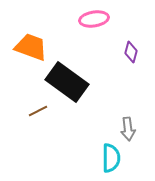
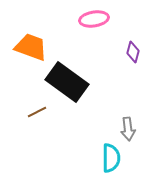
purple diamond: moved 2 px right
brown line: moved 1 px left, 1 px down
